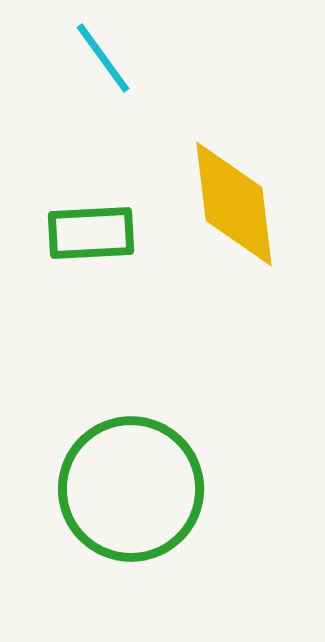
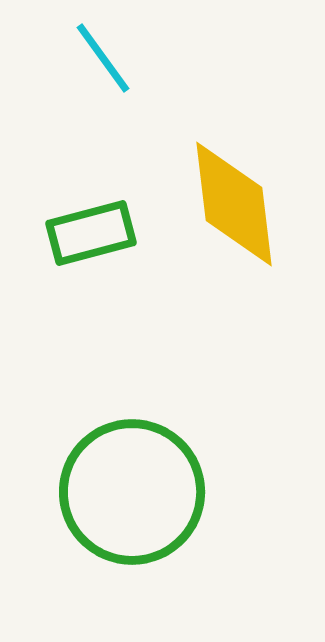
green rectangle: rotated 12 degrees counterclockwise
green circle: moved 1 px right, 3 px down
